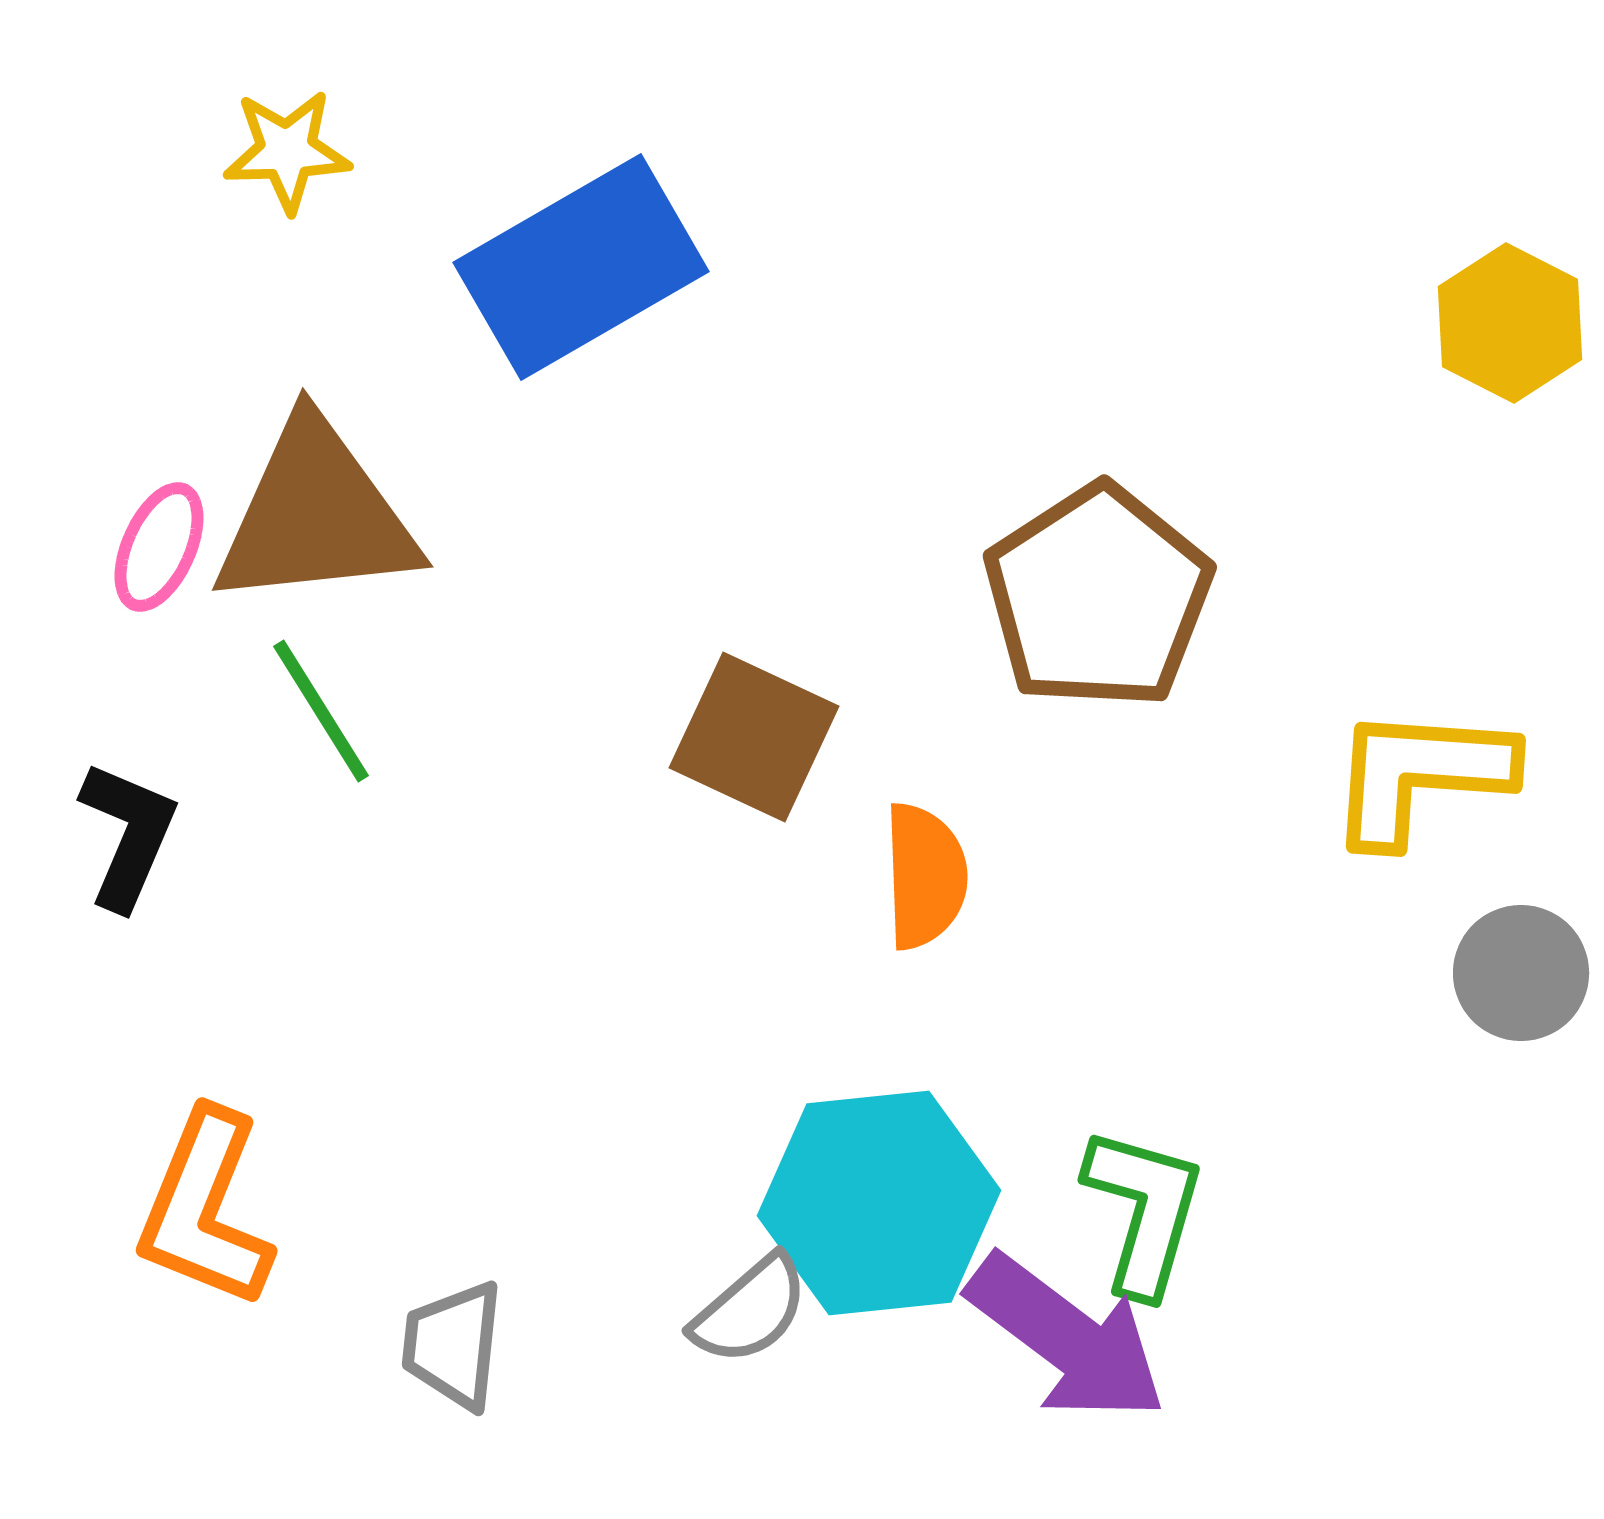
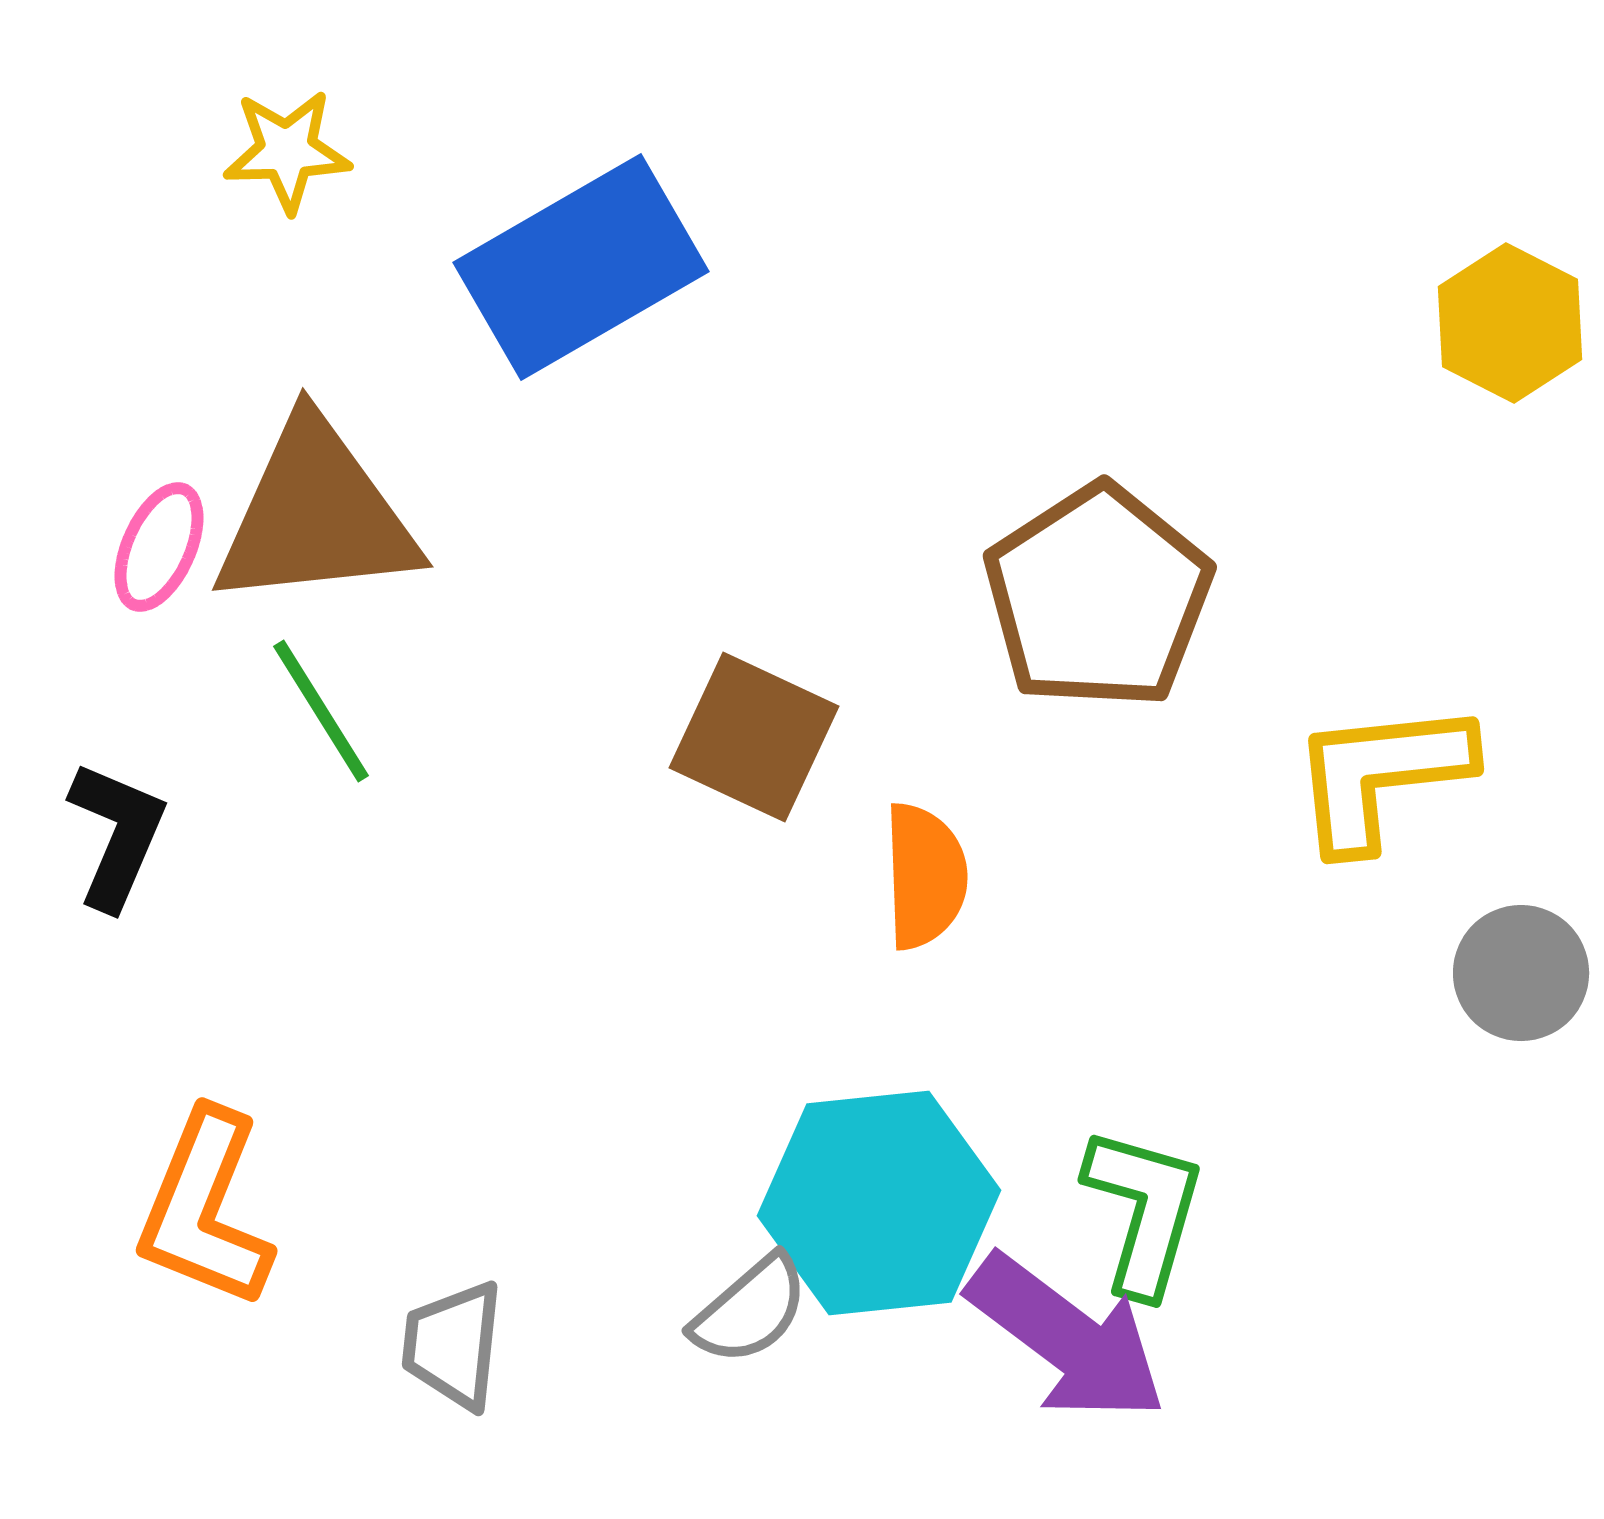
yellow L-shape: moved 39 px left; rotated 10 degrees counterclockwise
black L-shape: moved 11 px left
